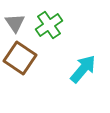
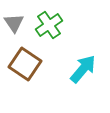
gray triangle: moved 1 px left
brown square: moved 5 px right, 6 px down
